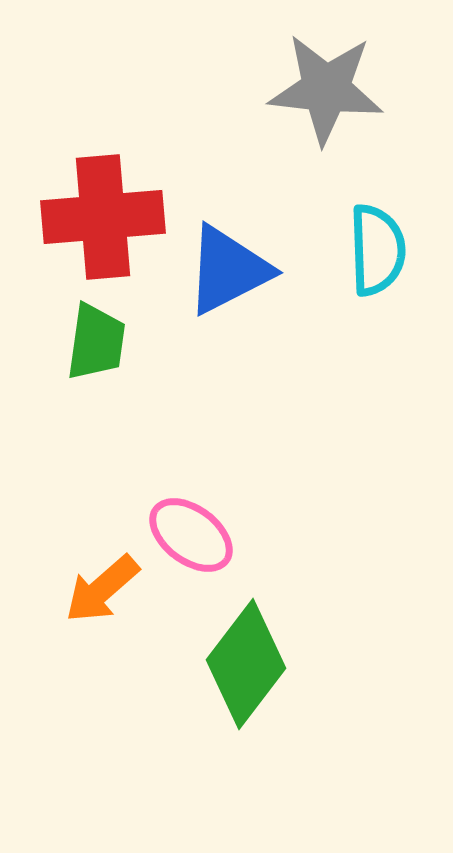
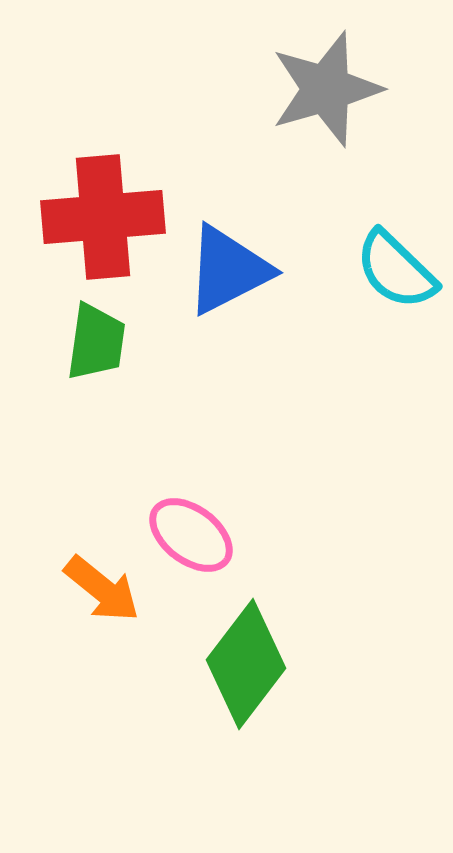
gray star: rotated 22 degrees counterclockwise
cyan semicircle: moved 19 px right, 20 px down; rotated 136 degrees clockwise
orange arrow: rotated 100 degrees counterclockwise
